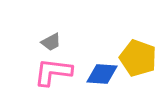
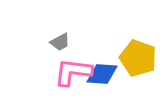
gray trapezoid: moved 9 px right
pink L-shape: moved 20 px right
